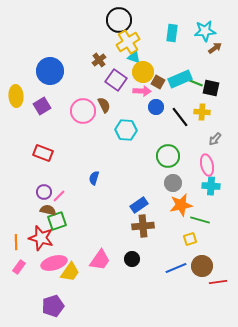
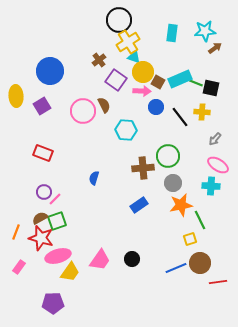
pink ellipse at (207, 165): moved 11 px right; rotated 45 degrees counterclockwise
pink line at (59, 196): moved 4 px left, 3 px down
brown semicircle at (48, 210): moved 8 px left, 8 px down; rotated 42 degrees counterclockwise
green line at (200, 220): rotated 48 degrees clockwise
brown cross at (143, 226): moved 58 px up
orange line at (16, 242): moved 10 px up; rotated 21 degrees clockwise
pink ellipse at (54, 263): moved 4 px right, 7 px up
brown circle at (202, 266): moved 2 px left, 3 px up
purple pentagon at (53, 306): moved 3 px up; rotated 15 degrees clockwise
